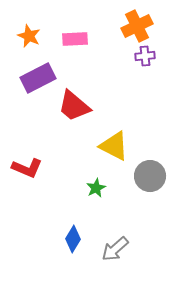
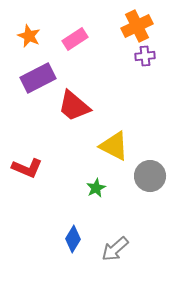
pink rectangle: rotated 30 degrees counterclockwise
